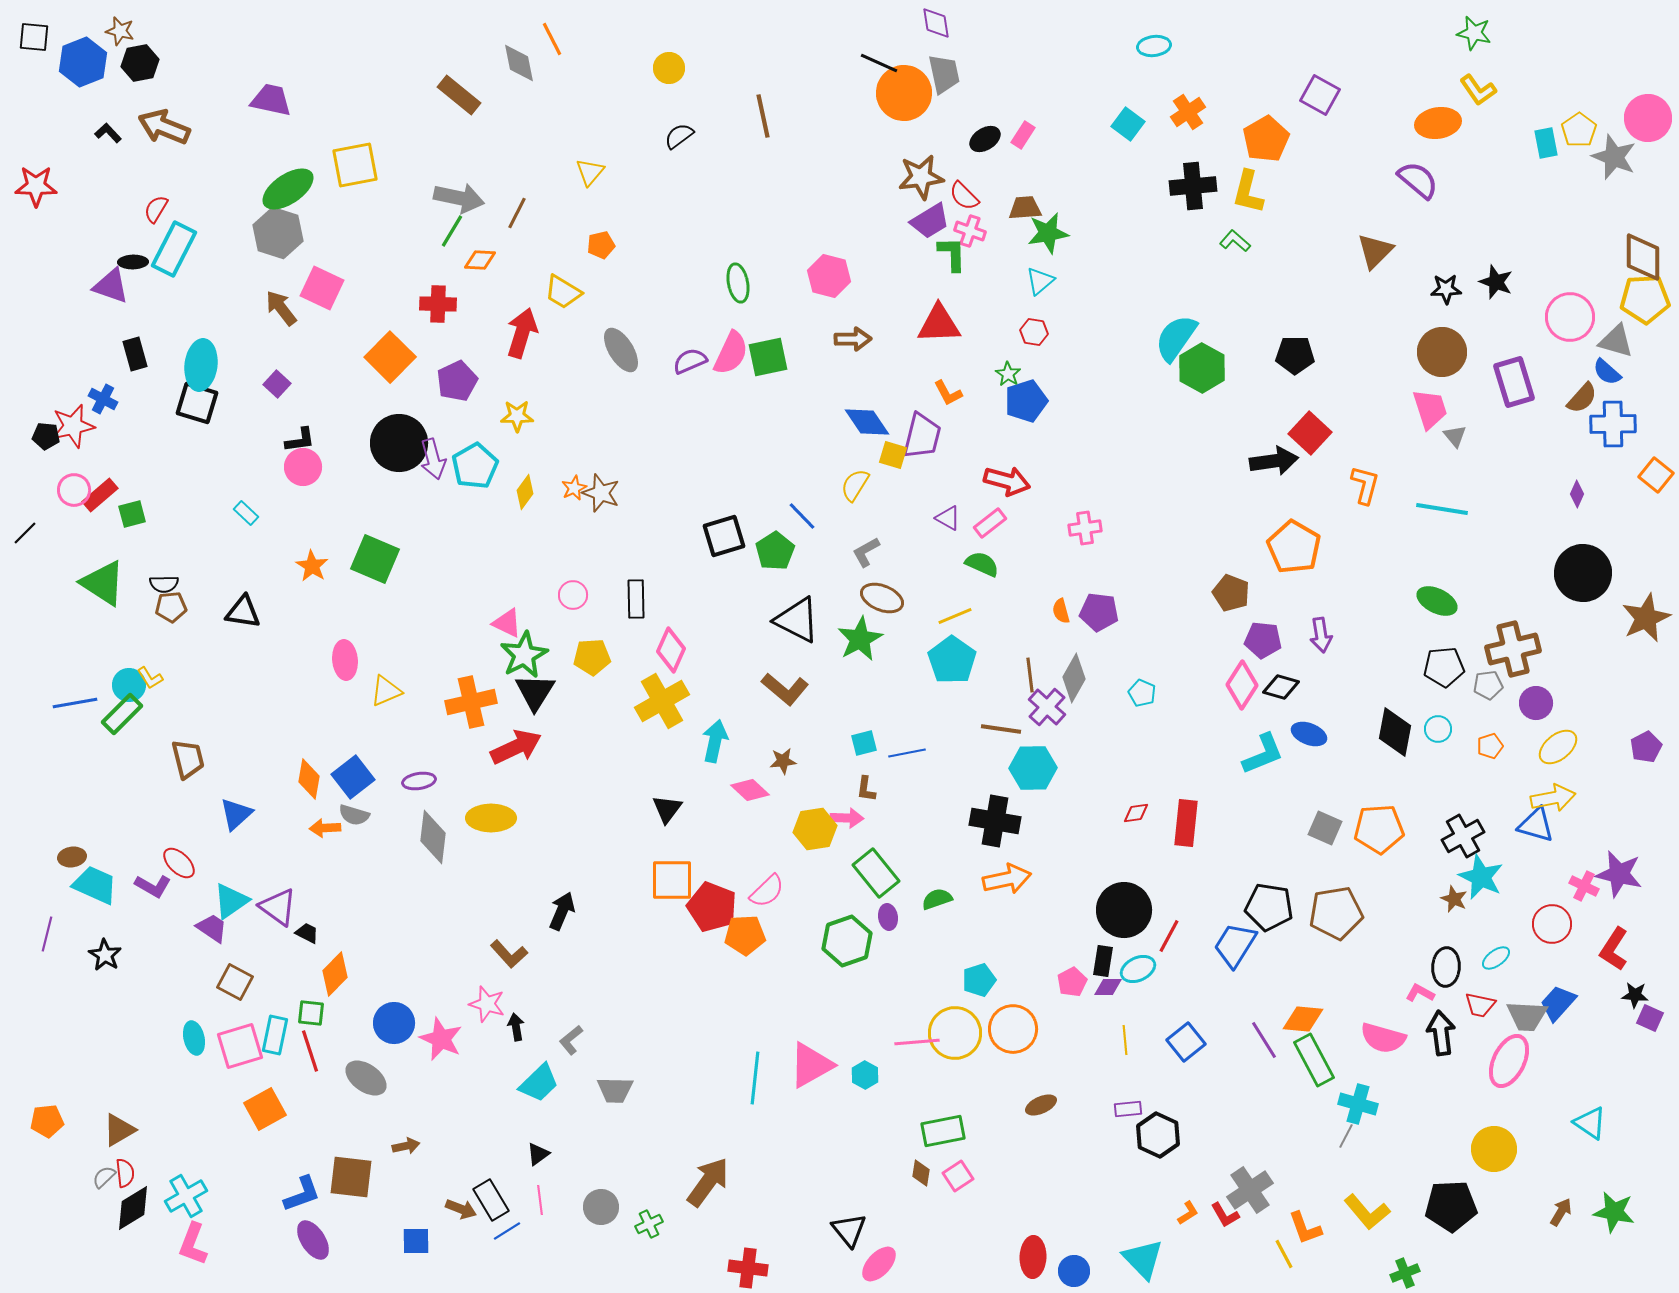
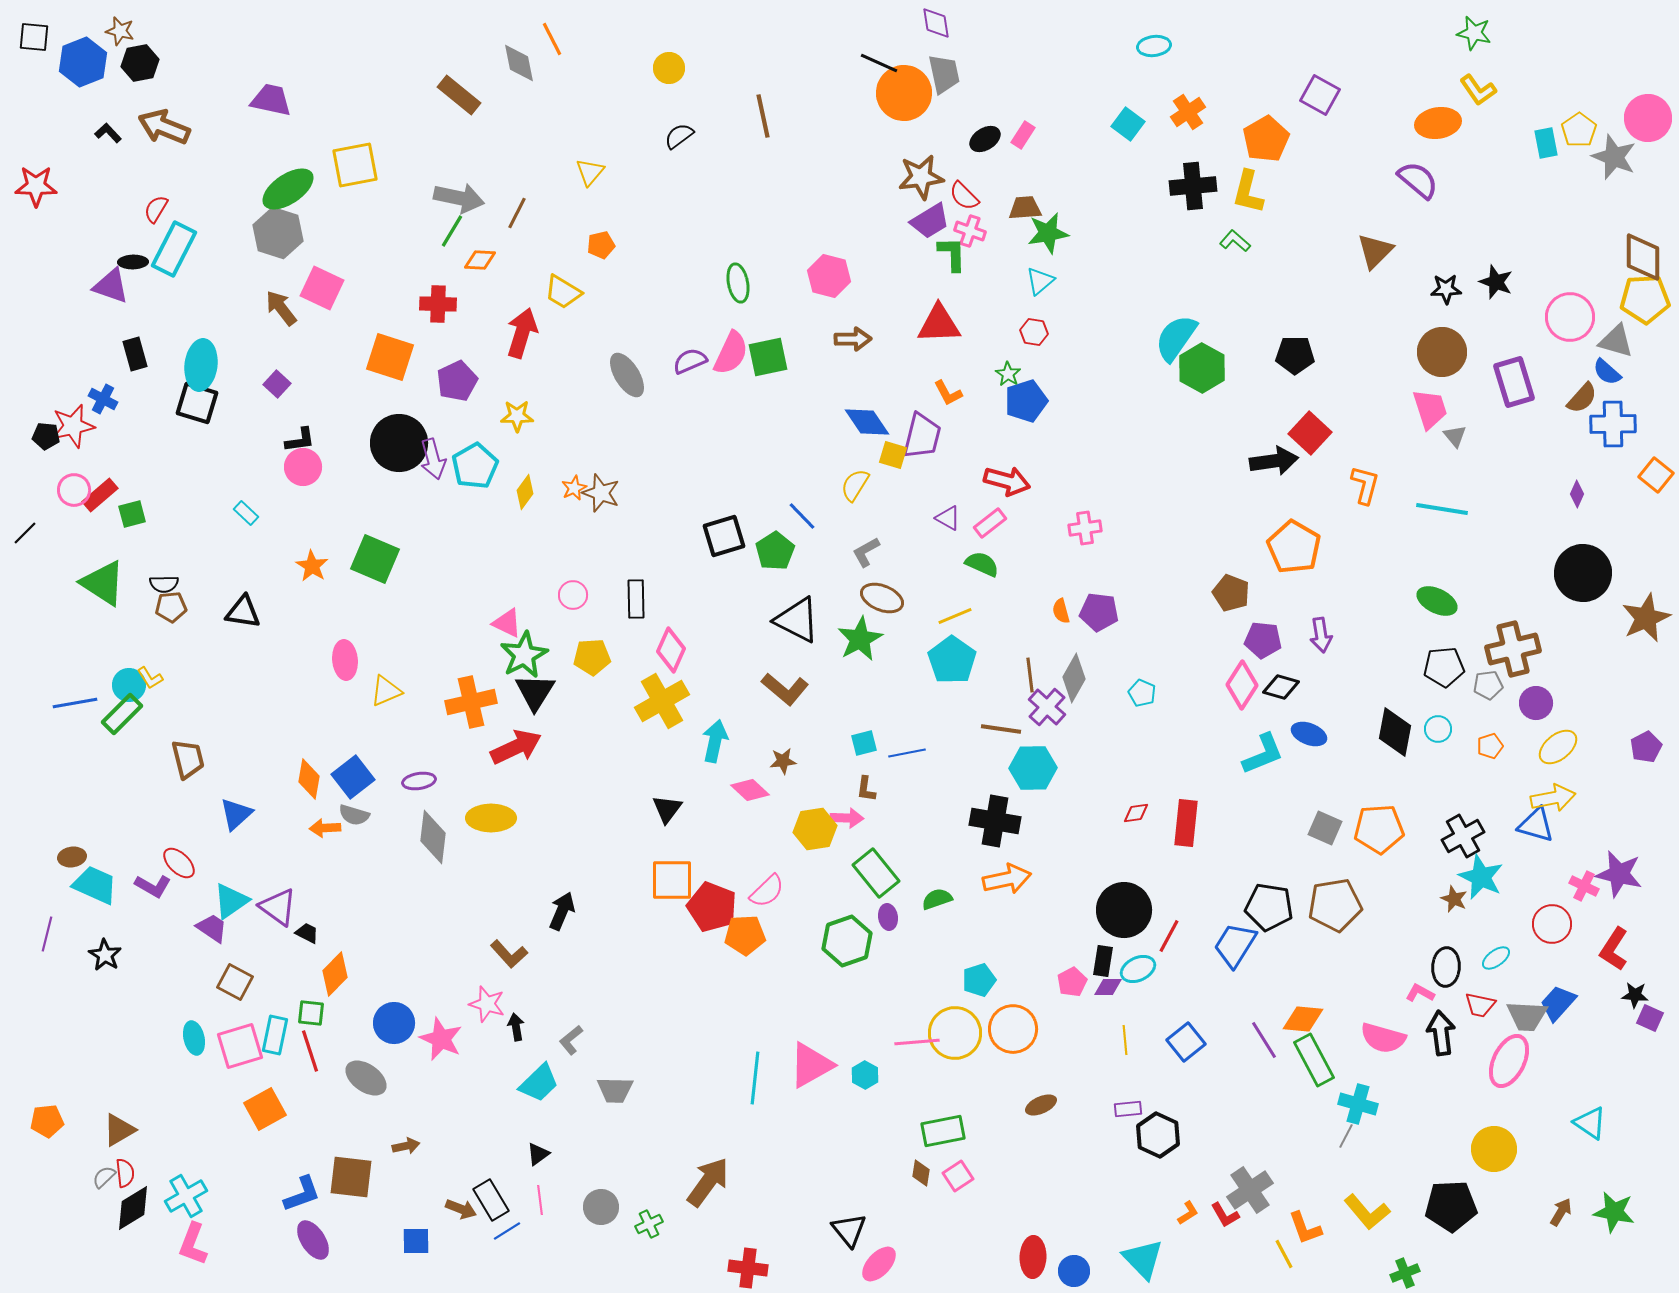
gray ellipse at (621, 350): moved 6 px right, 25 px down
orange square at (390, 357): rotated 27 degrees counterclockwise
brown pentagon at (1336, 913): moved 1 px left, 8 px up
